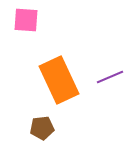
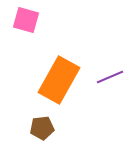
pink square: rotated 12 degrees clockwise
orange rectangle: rotated 54 degrees clockwise
